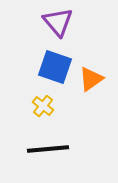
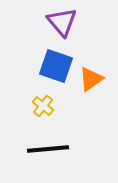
purple triangle: moved 4 px right
blue square: moved 1 px right, 1 px up
